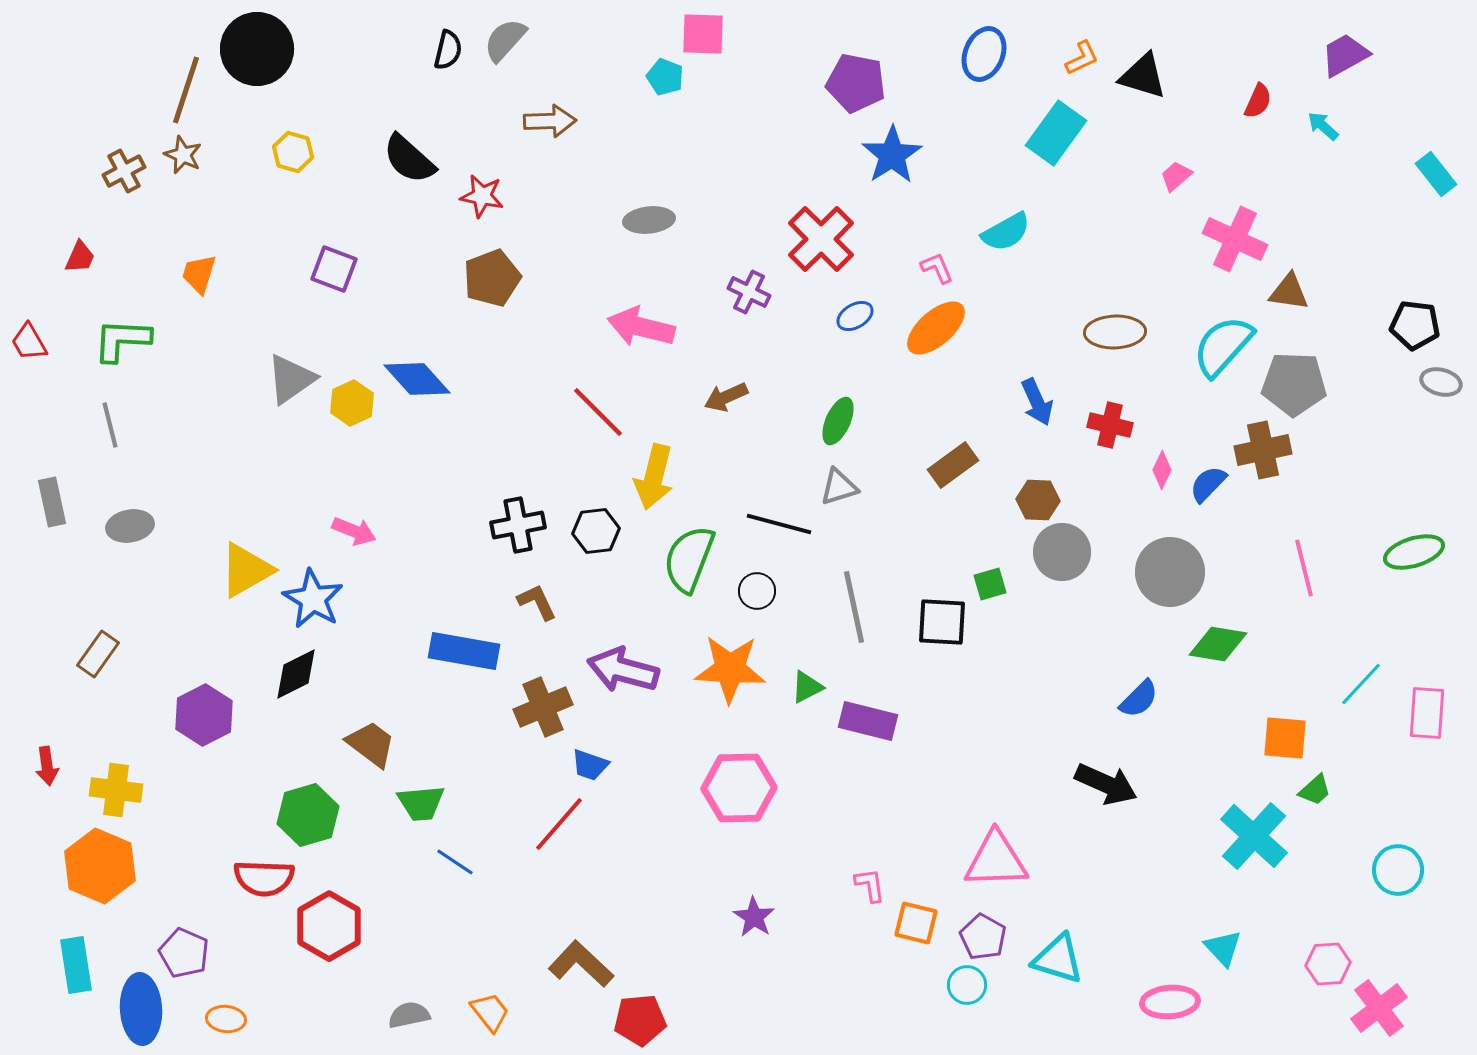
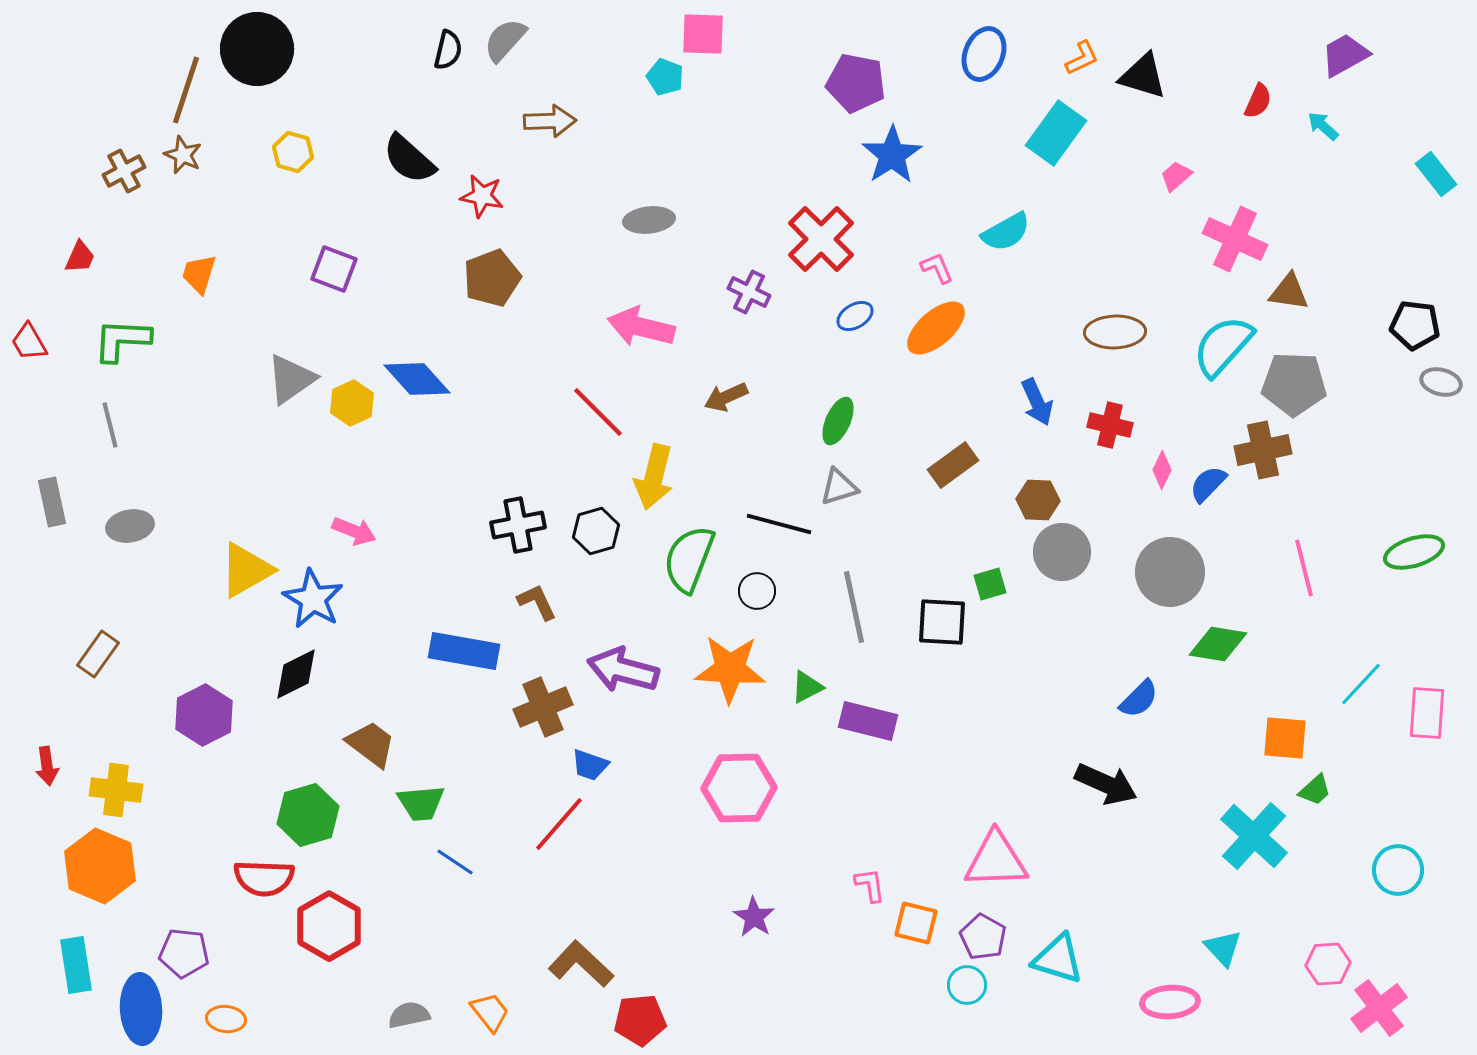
black hexagon at (596, 531): rotated 9 degrees counterclockwise
purple pentagon at (184, 953): rotated 18 degrees counterclockwise
